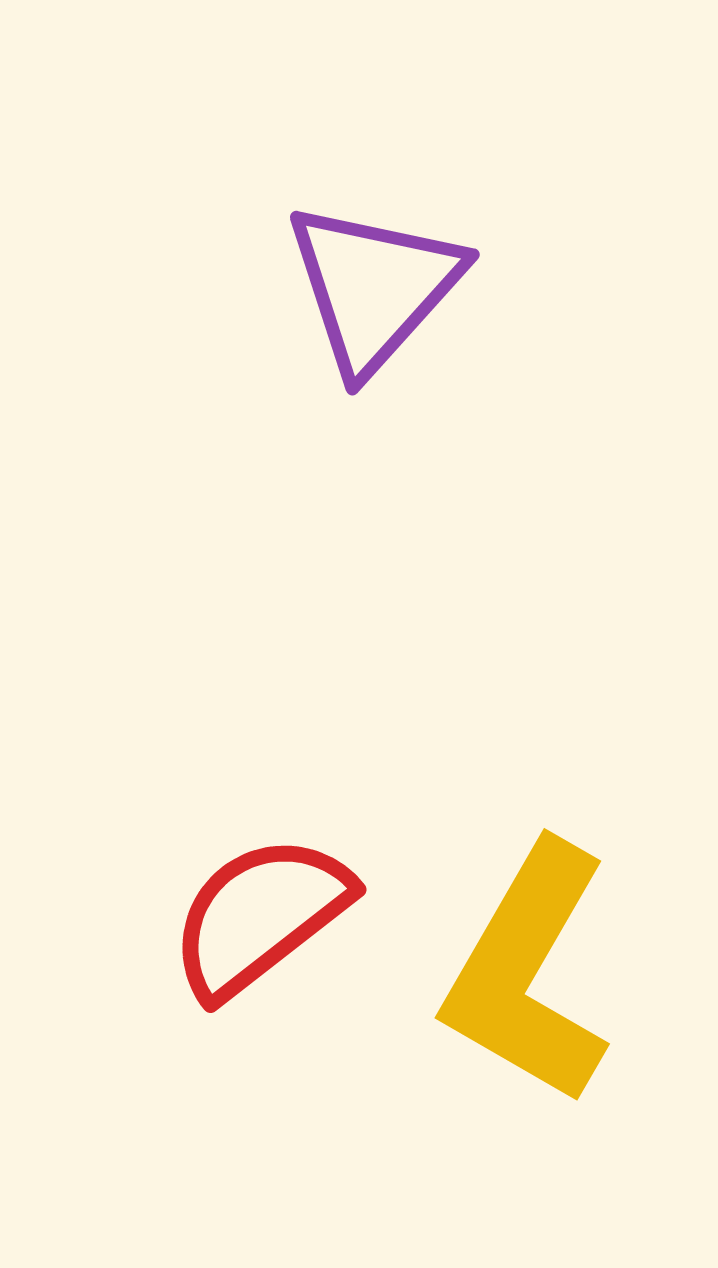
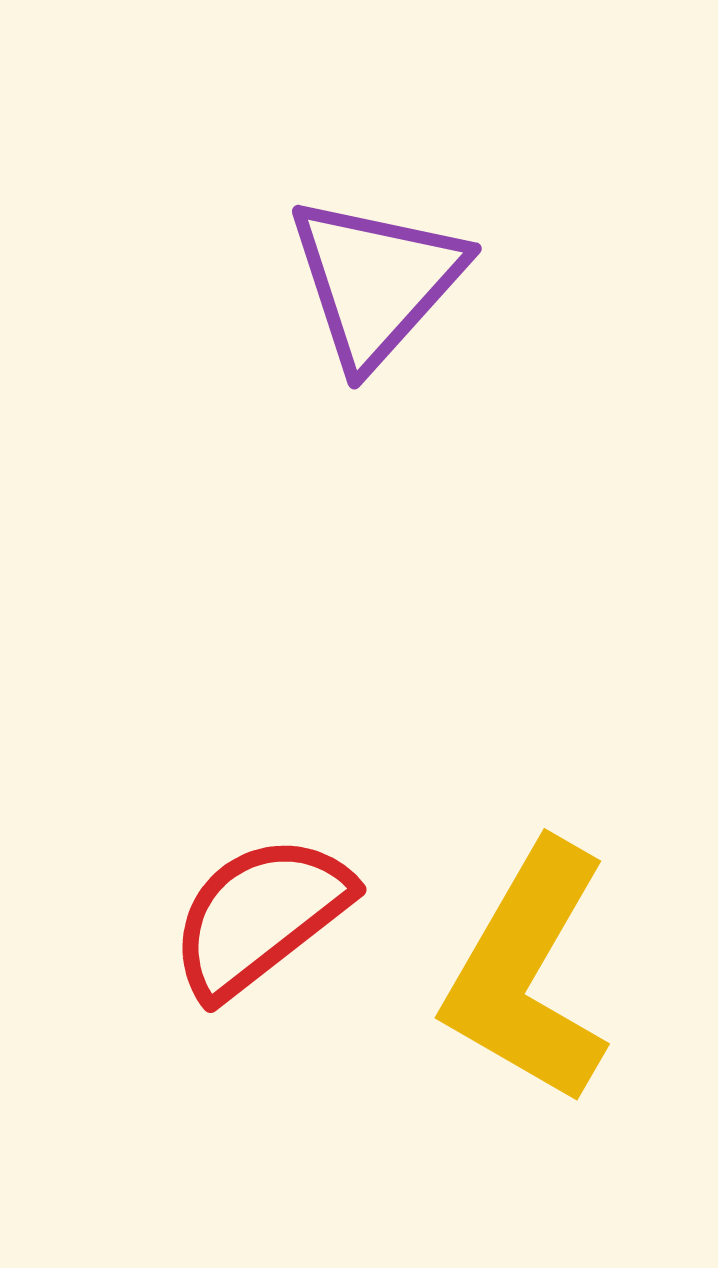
purple triangle: moved 2 px right, 6 px up
